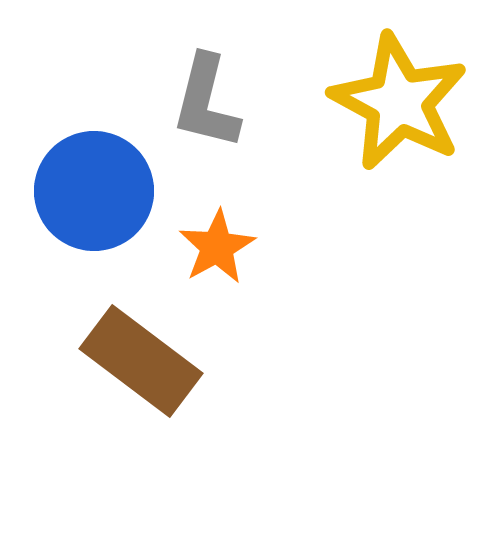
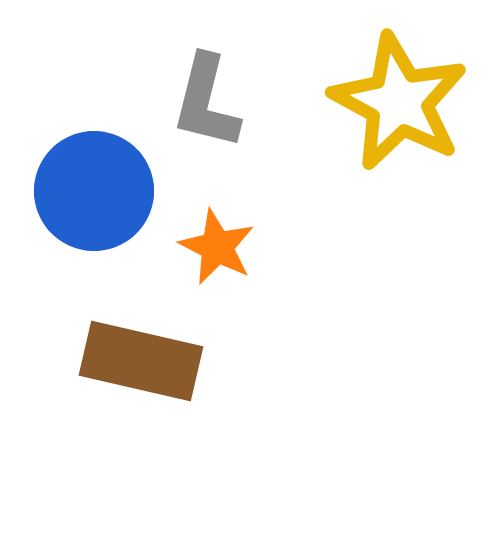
orange star: rotated 16 degrees counterclockwise
brown rectangle: rotated 24 degrees counterclockwise
